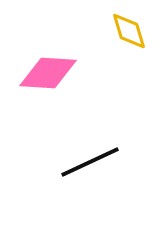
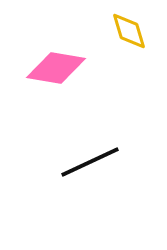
pink diamond: moved 8 px right, 5 px up; rotated 6 degrees clockwise
